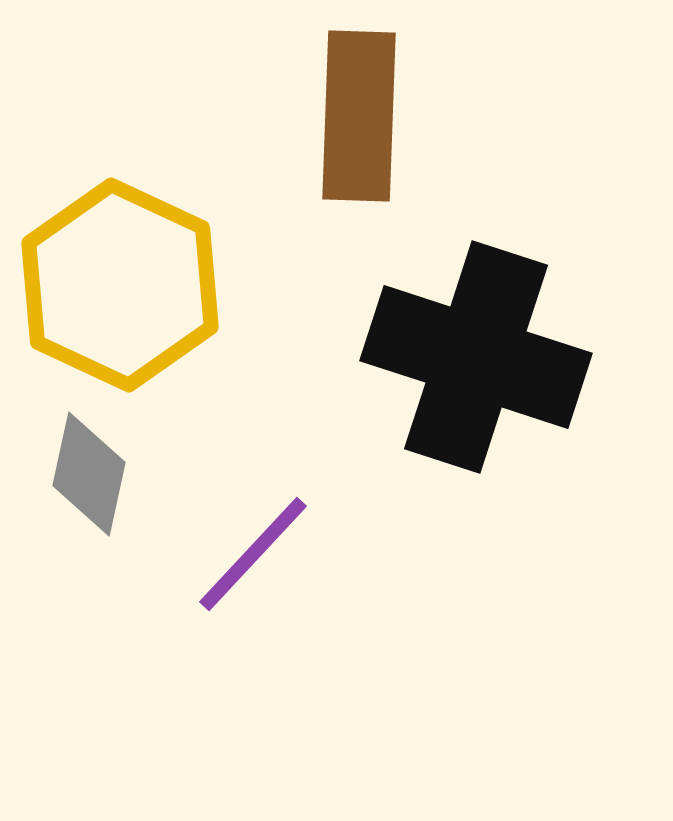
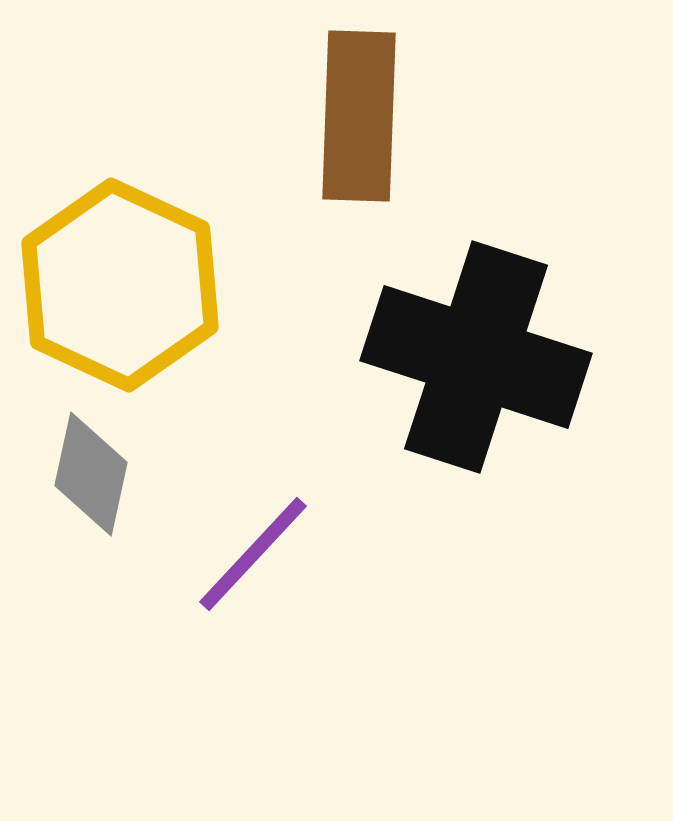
gray diamond: moved 2 px right
